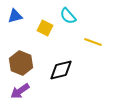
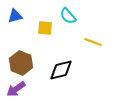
yellow square: rotated 21 degrees counterclockwise
purple arrow: moved 4 px left, 2 px up
